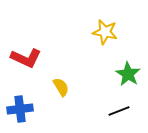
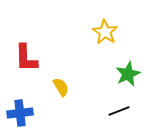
yellow star: rotated 20 degrees clockwise
red L-shape: rotated 64 degrees clockwise
green star: rotated 15 degrees clockwise
blue cross: moved 4 px down
